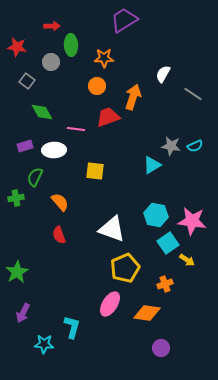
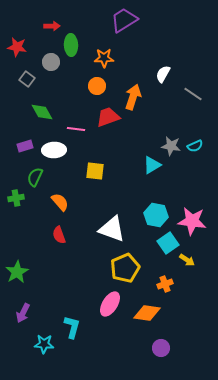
gray square: moved 2 px up
